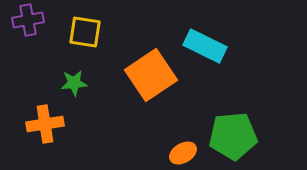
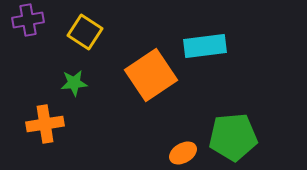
yellow square: rotated 24 degrees clockwise
cyan rectangle: rotated 33 degrees counterclockwise
green pentagon: moved 1 px down
